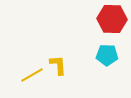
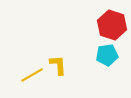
red hexagon: moved 6 px down; rotated 16 degrees clockwise
cyan pentagon: rotated 10 degrees counterclockwise
